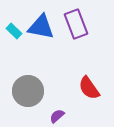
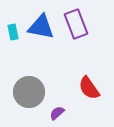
cyan rectangle: moved 1 px left, 1 px down; rotated 35 degrees clockwise
gray circle: moved 1 px right, 1 px down
purple semicircle: moved 3 px up
